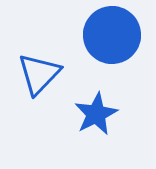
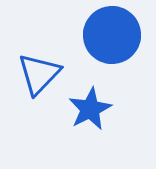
blue star: moved 6 px left, 5 px up
